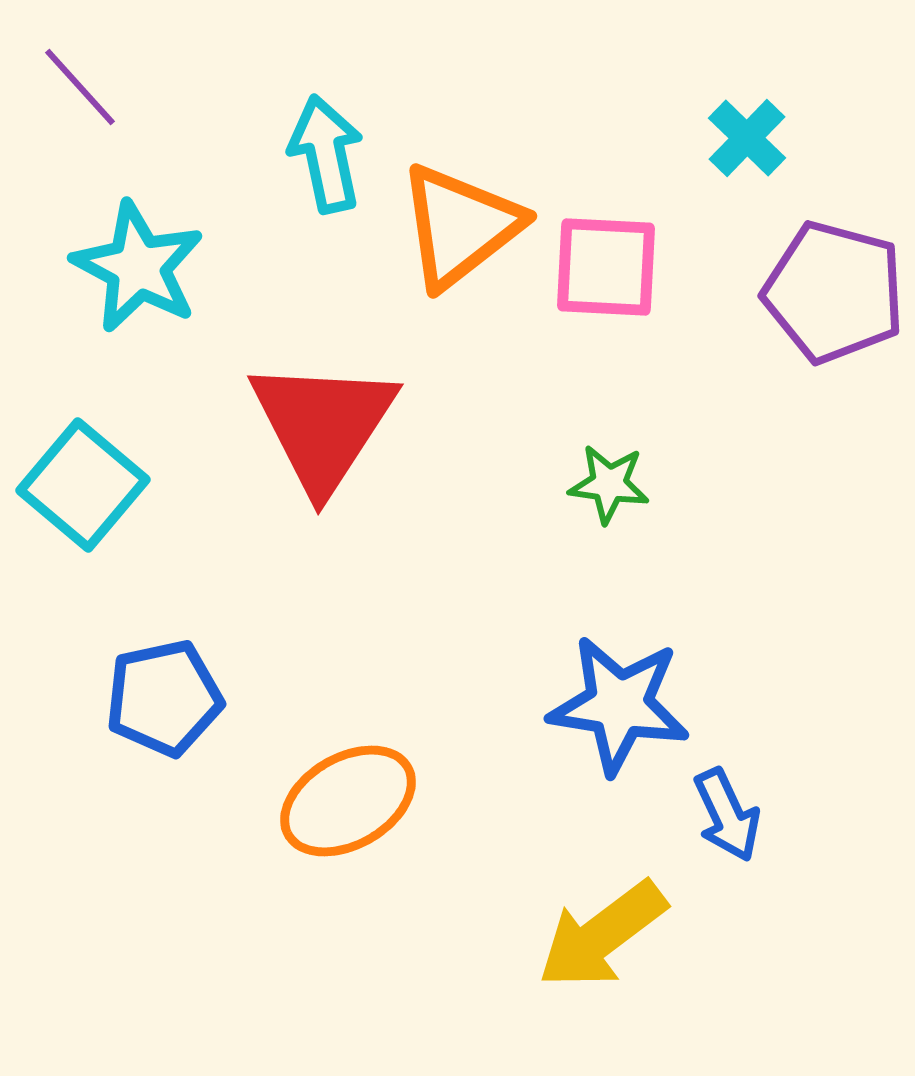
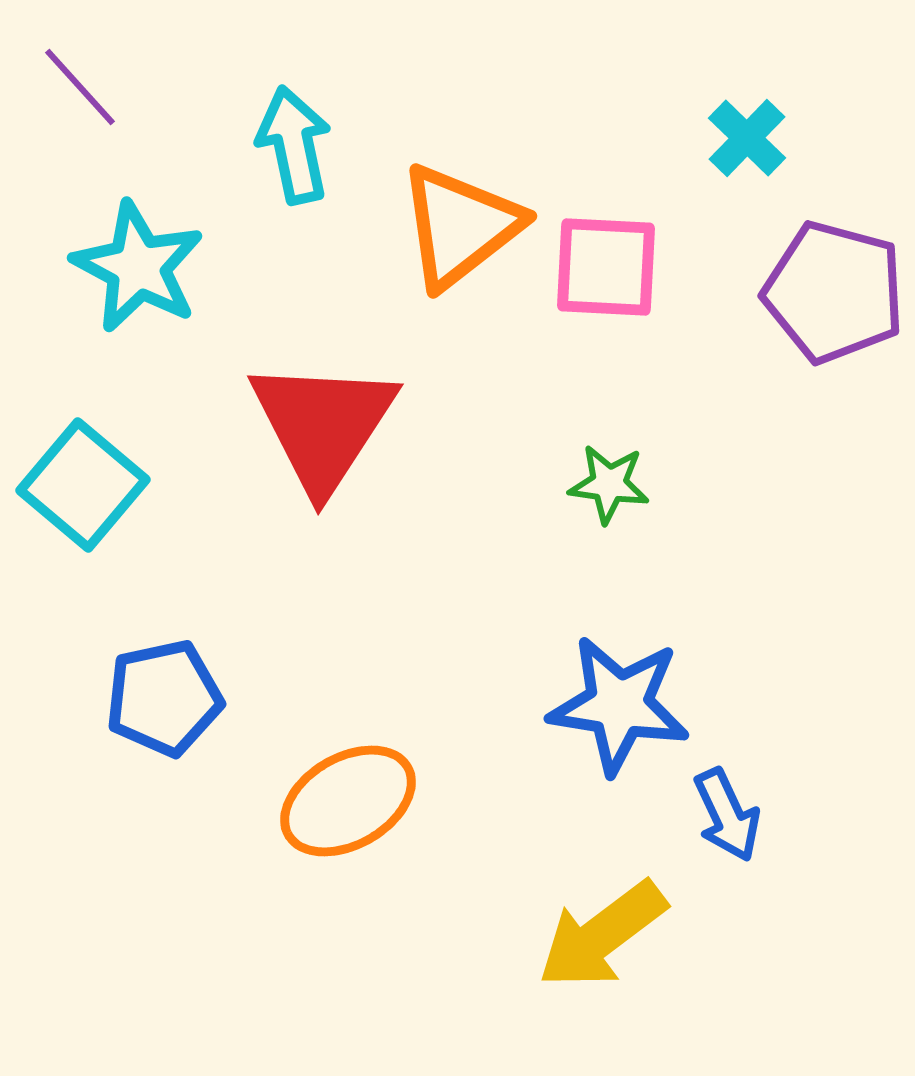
cyan arrow: moved 32 px left, 9 px up
